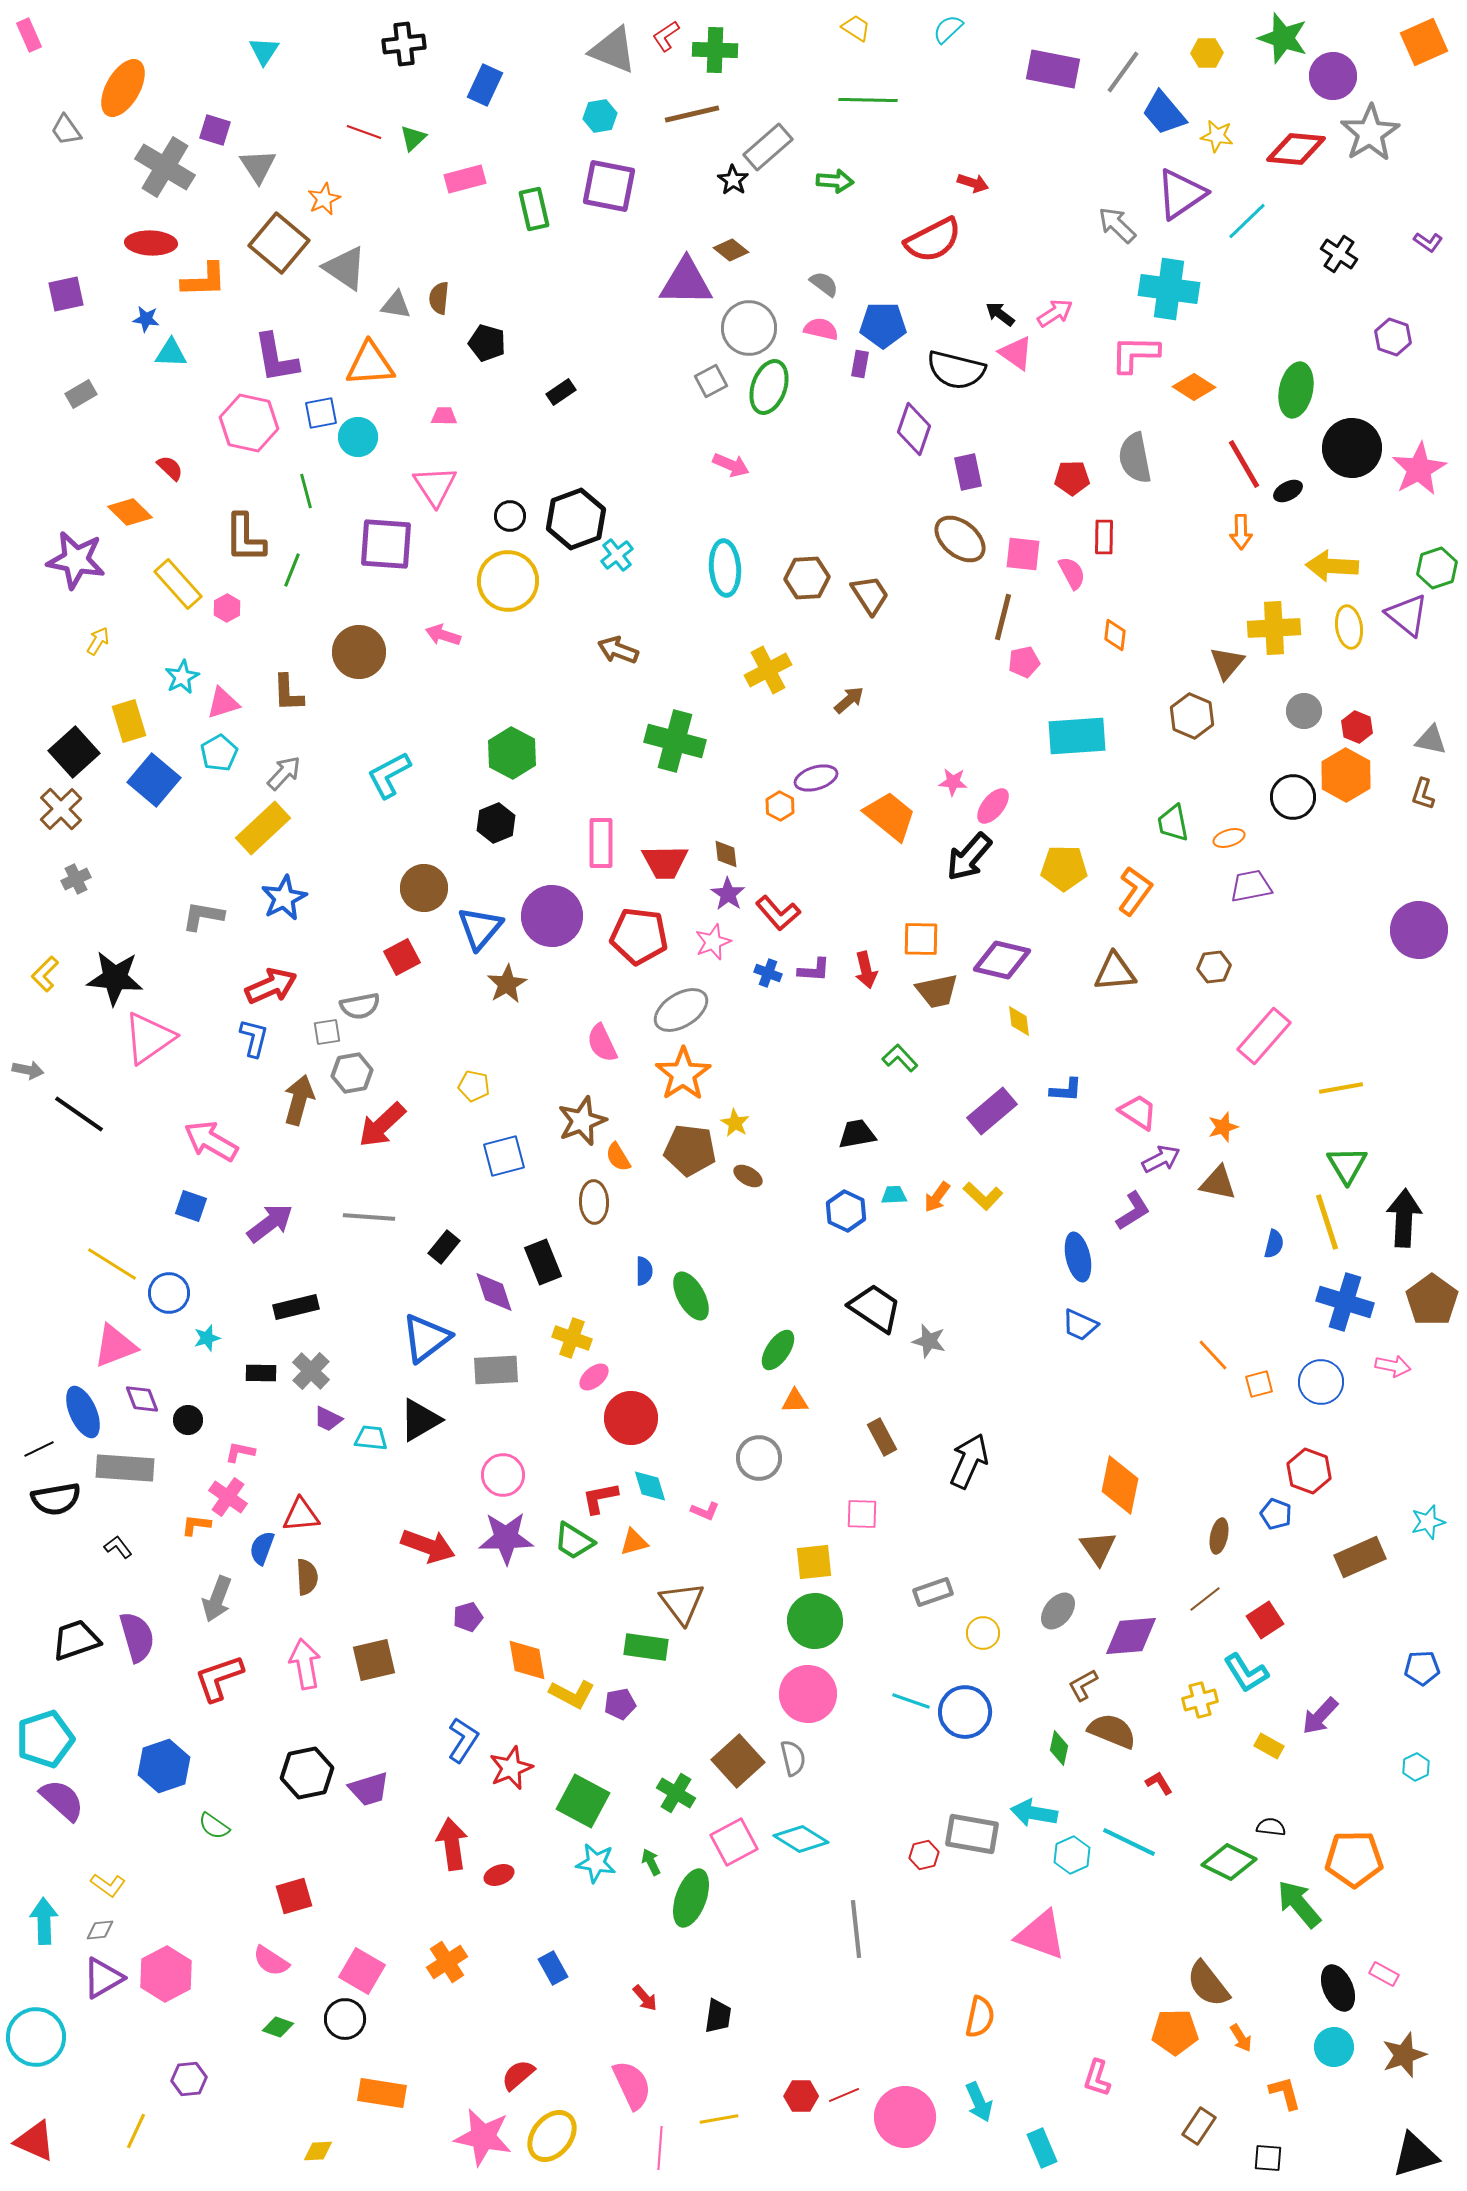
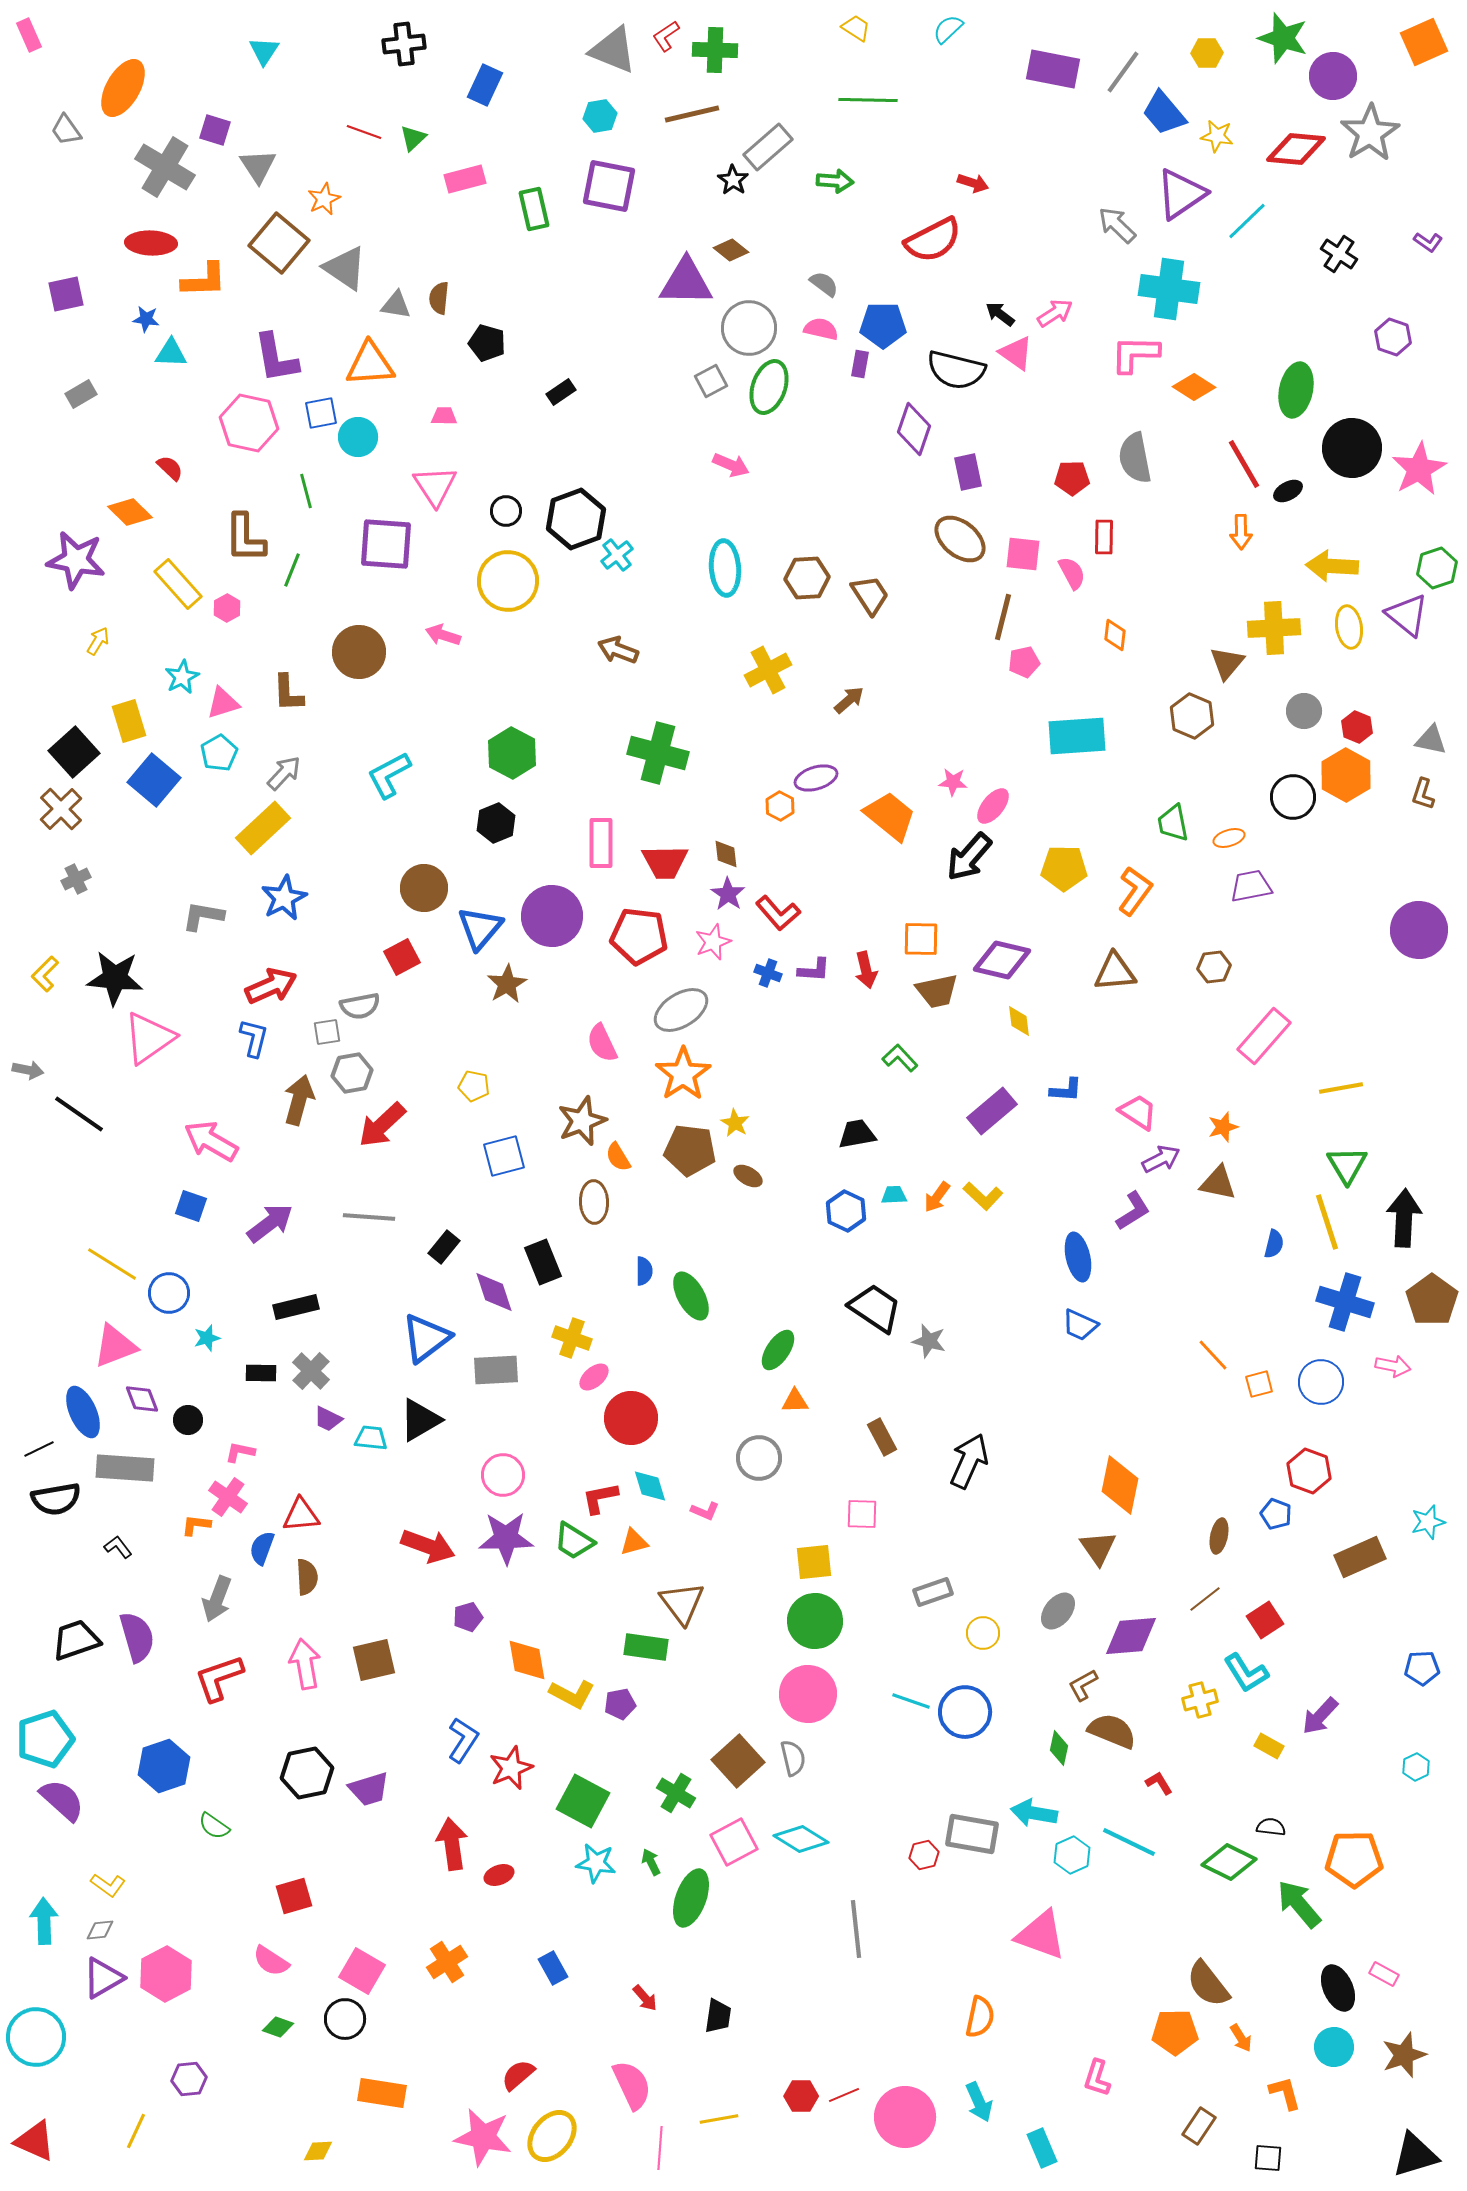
black circle at (510, 516): moved 4 px left, 5 px up
green cross at (675, 741): moved 17 px left, 12 px down
